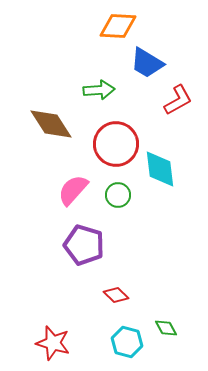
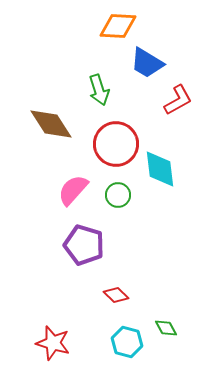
green arrow: rotated 76 degrees clockwise
